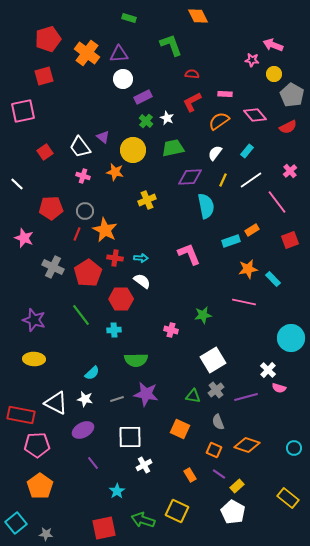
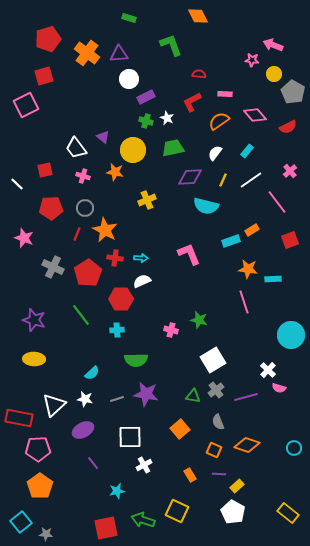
red semicircle at (192, 74): moved 7 px right
white circle at (123, 79): moved 6 px right
gray pentagon at (292, 95): moved 1 px right, 3 px up
purple rectangle at (143, 97): moved 3 px right
pink square at (23, 111): moved 3 px right, 6 px up; rotated 15 degrees counterclockwise
green cross at (146, 121): rotated 24 degrees counterclockwise
white trapezoid at (80, 147): moved 4 px left, 1 px down
red square at (45, 152): moved 18 px down; rotated 21 degrees clockwise
cyan semicircle at (206, 206): rotated 115 degrees clockwise
gray circle at (85, 211): moved 3 px up
orange star at (248, 269): rotated 18 degrees clockwise
cyan rectangle at (273, 279): rotated 49 degrees counterclockwise
white semicircle at (142, 281): rotated 60 degrees counterclockwise
pink line at (244, 302): rotated 60 degrees clockwise
green star at (203, 315): moved 4 px left, 5 px down; rotated 24 degrees clockwise
cyan cross at (114, 330): moved 3 px right
cyan circle at (291, 338): moved 3 px up
white triangle at (56, 403): moved 2 px left, 2 px down; rotated 50 degrees clockwise
red rectangle at (21, 415): moved 2 px left, 3 px down
orange square at (180, 429): rotated 24 degrees clockwise
pink pentagon at (37, 445): moved 1 px right, 4 px down
purple line at (219, 474): rotated 32 degrees counterclockwise
cyan star at (117, 491): rotated 21 degrees clockwise
yellow rectangle at (288, 498): moved 15 px down
cyan square at (16, 523): moved 5 px right, 1 px up
red square at (104, 528): moved 2 px right
